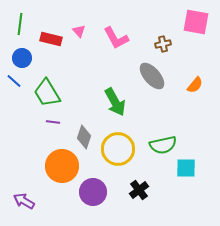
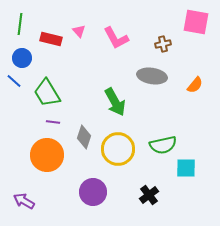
gray ellipse: rotated 40 degrees counterclockwise
orange circle: moved 15 px left, 11 px up
black cross: moved 10 px right, 5 px down
